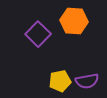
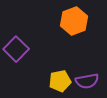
orange hexagon: rotated 24 degrees counterclockwise
purple square: moved 22 px left, 15 px down
